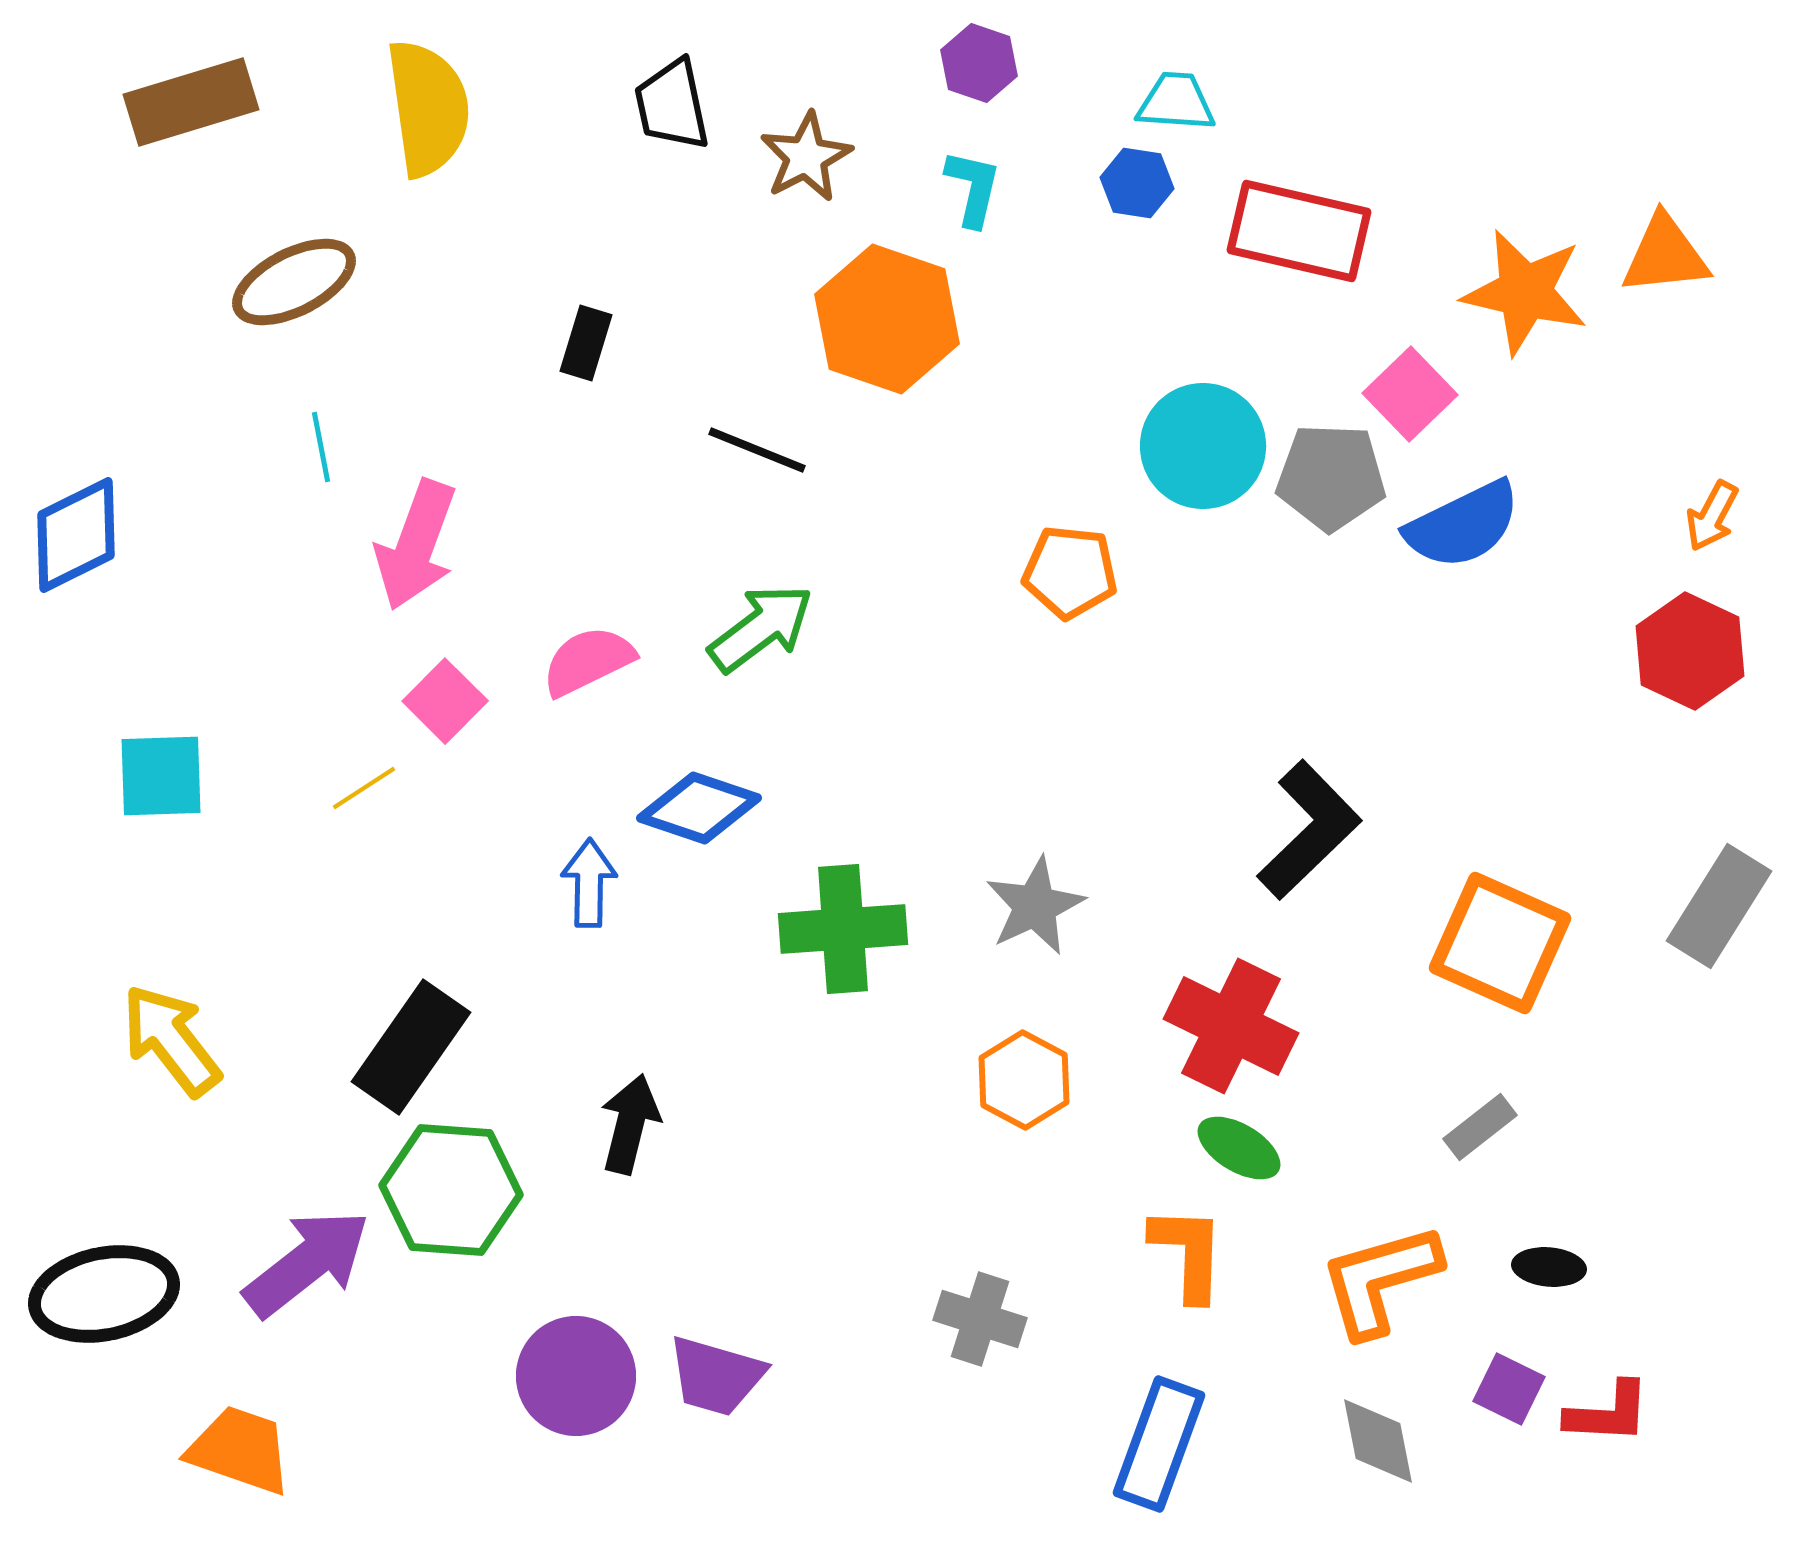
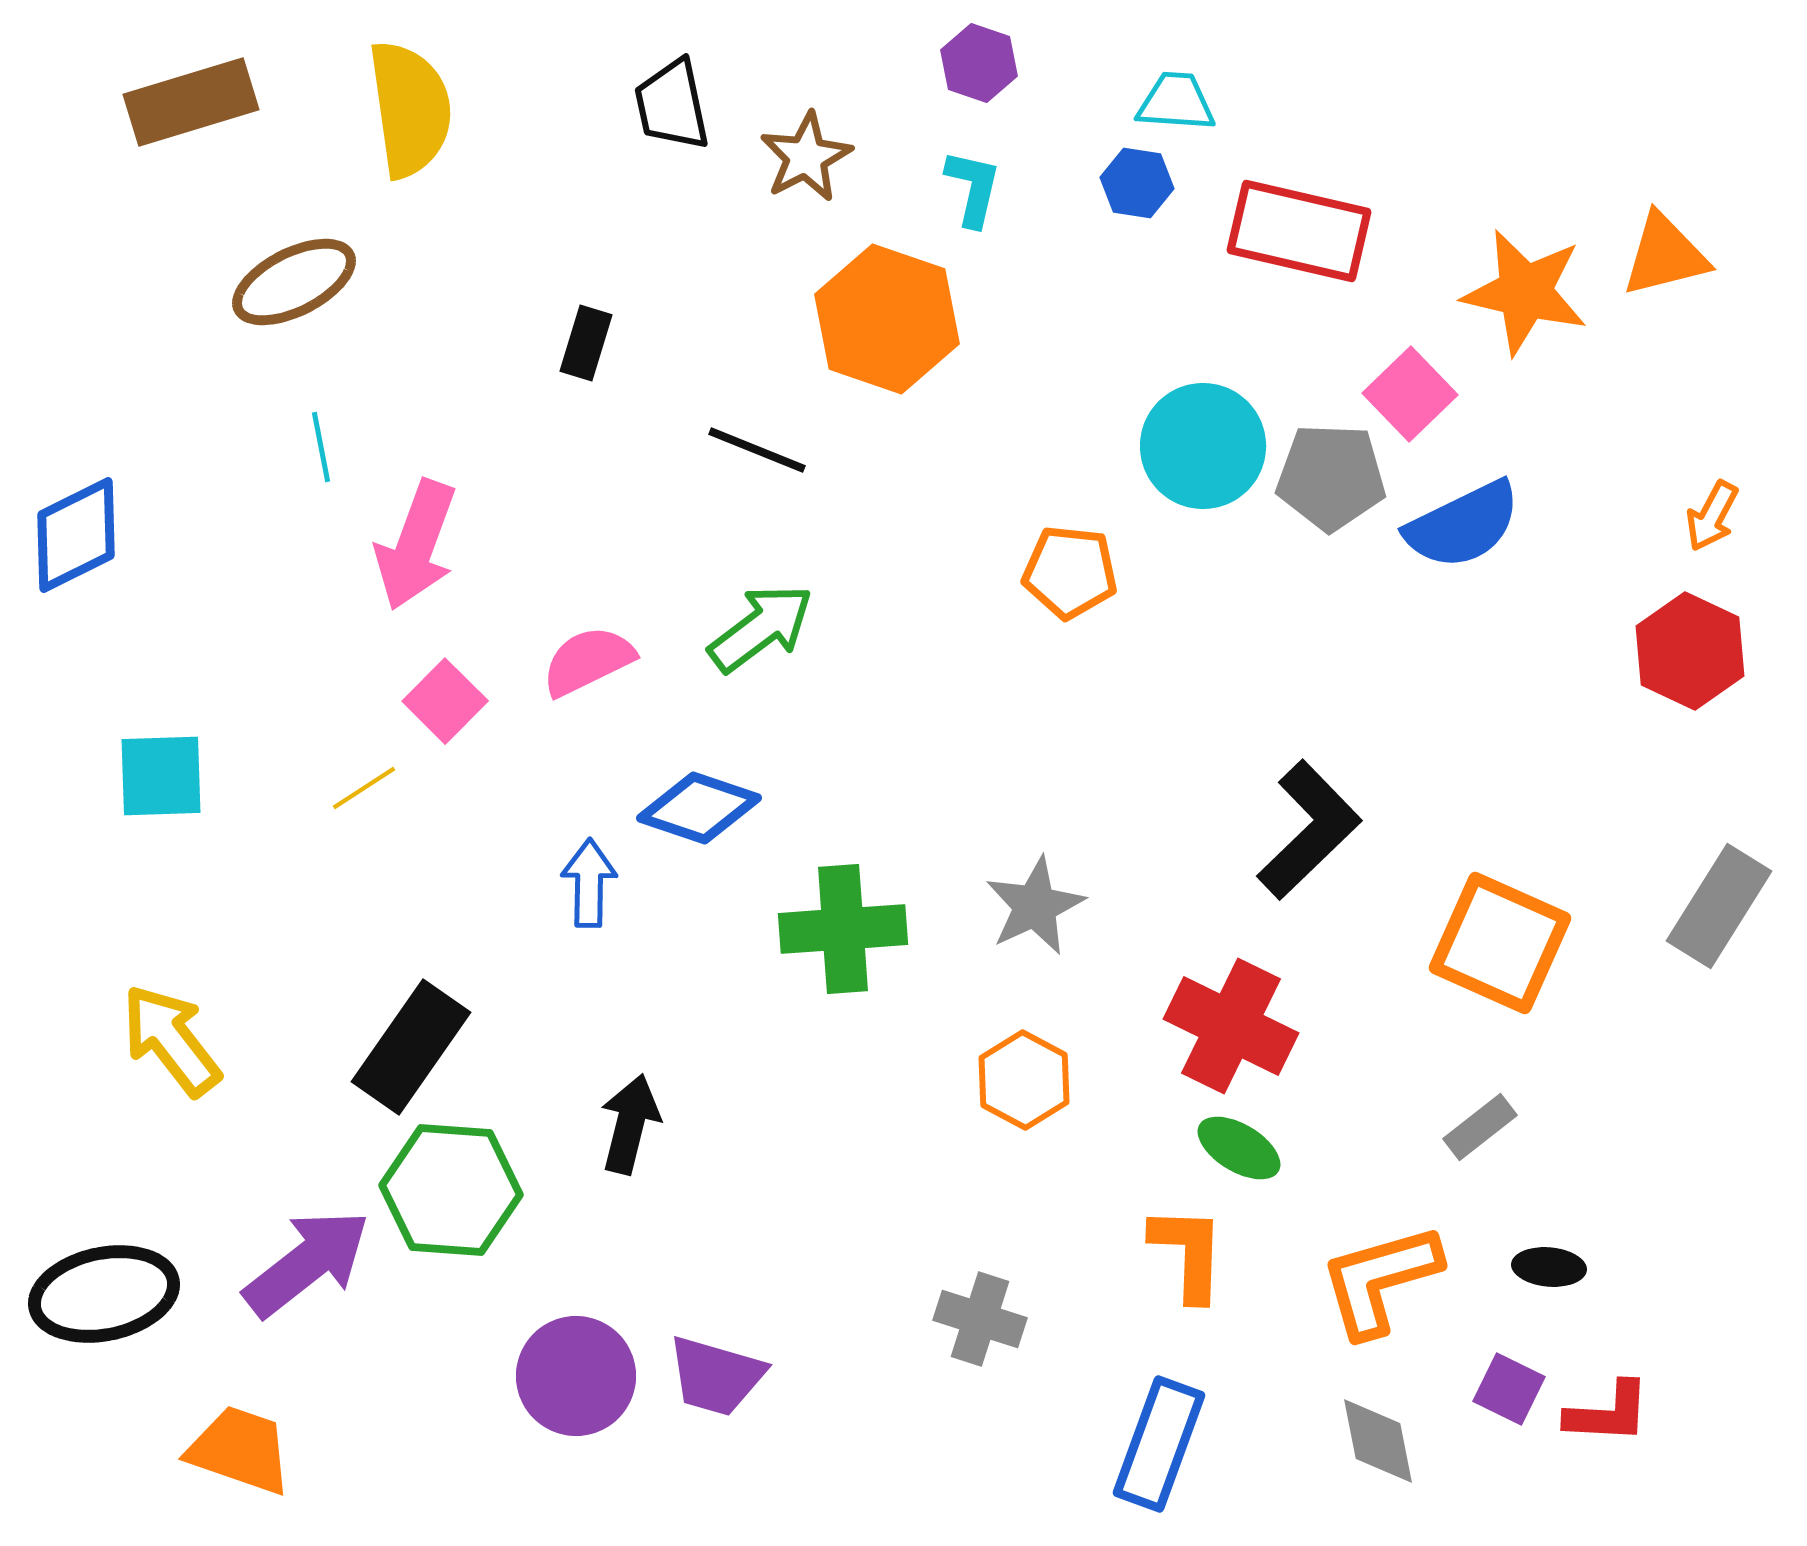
yellow semicircle at (428, 108): moved 18 px left, 1 px down
orange triangle at (1665, 255): rotated 8 degrees counterclockwise
